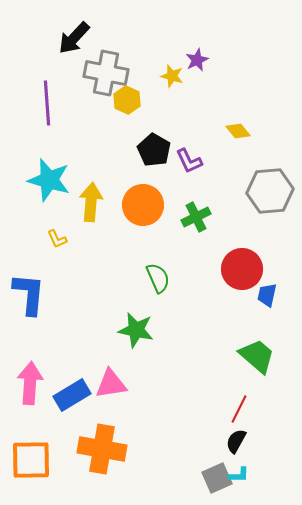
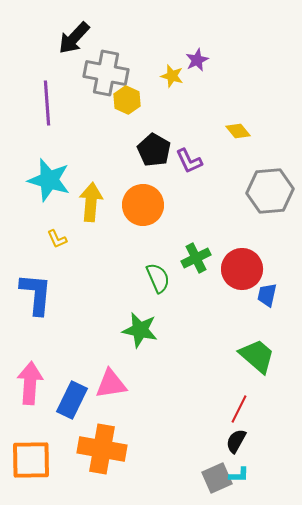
green cross: moved 41 px down
blue L-shape: moved 7 px right
green star: moved 4 px right
blue rectangle: moved 5 px down; rotated 33 degrees counterclockwise
